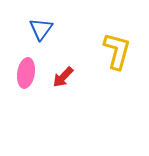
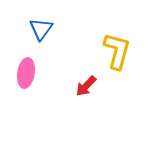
red arrow: moved 23 px right, 9 px down
